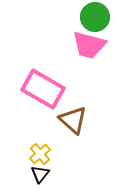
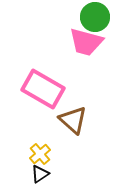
pink trapezoid: moved 3 px left, 3 px up
black triangle: rotated 18 degrees clockwise
